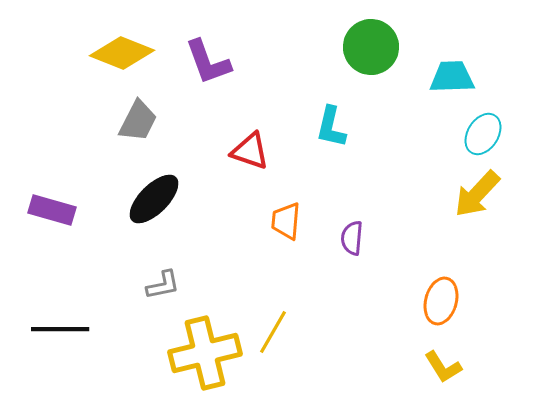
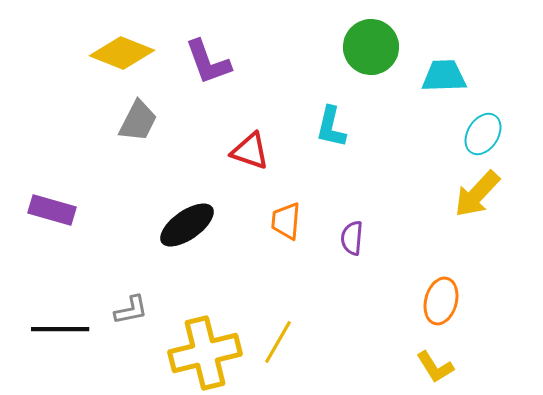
cyan trapezoid: moved 8 px left, 1 px up
black ellipse: moved 33 px right, 26 px down; rotated 10 degrees clockwise
gray L-shape: moved 32 px left, 25 px down
yellow line: moved 5 px right, 10 px down
yellow L-shape: moved 8 px left
